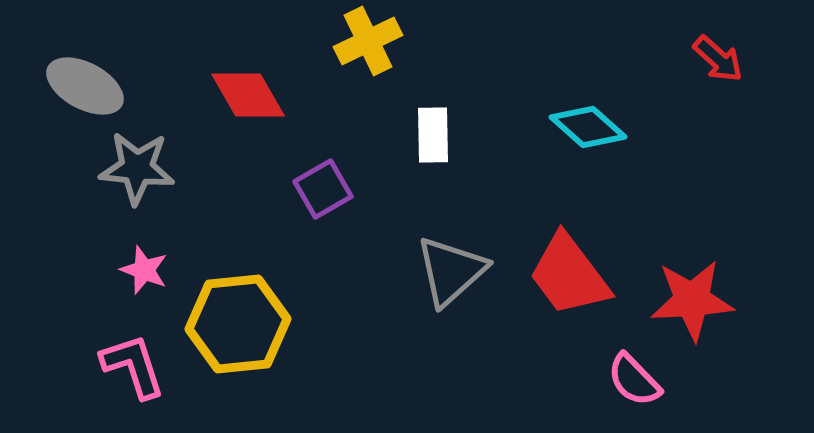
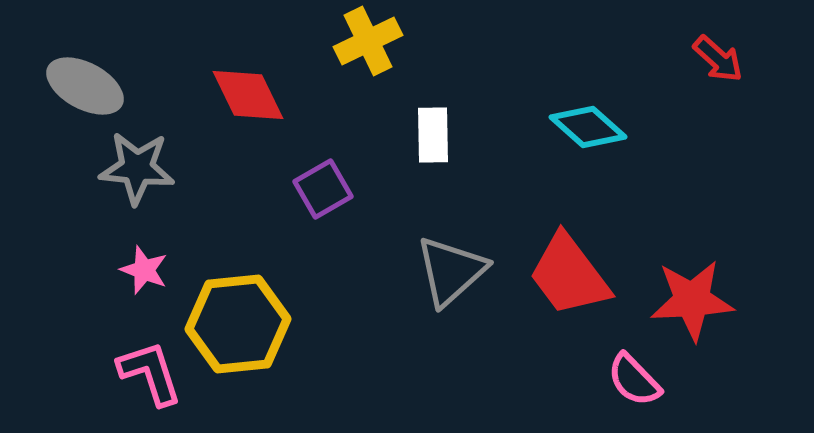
red diamond: rotated 4 degrees clockwise
pink L-shape: moved 17 px right, 7 px down
